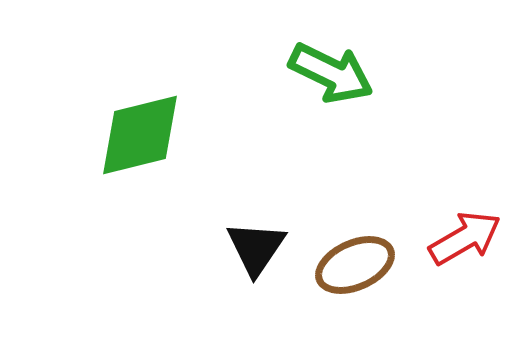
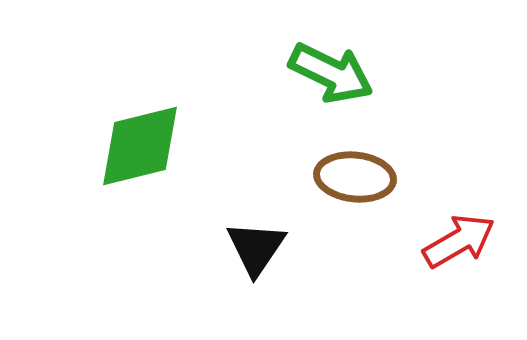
green diamond: moved 11 px down
red arrow: moved 6 px left, 3 px down
brown ellipse: moved 88 px up; rotated 30 degrees clockwise
